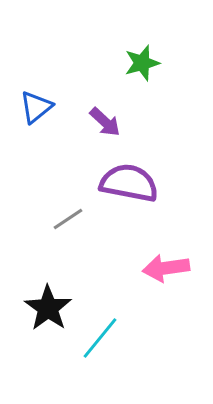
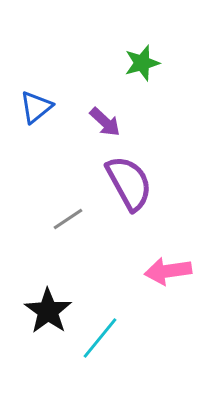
purple semicircle: rotated 50 degrees clockwise
pink arrow: moved 2 px right, 3 px down
black star: moved 3 px down
